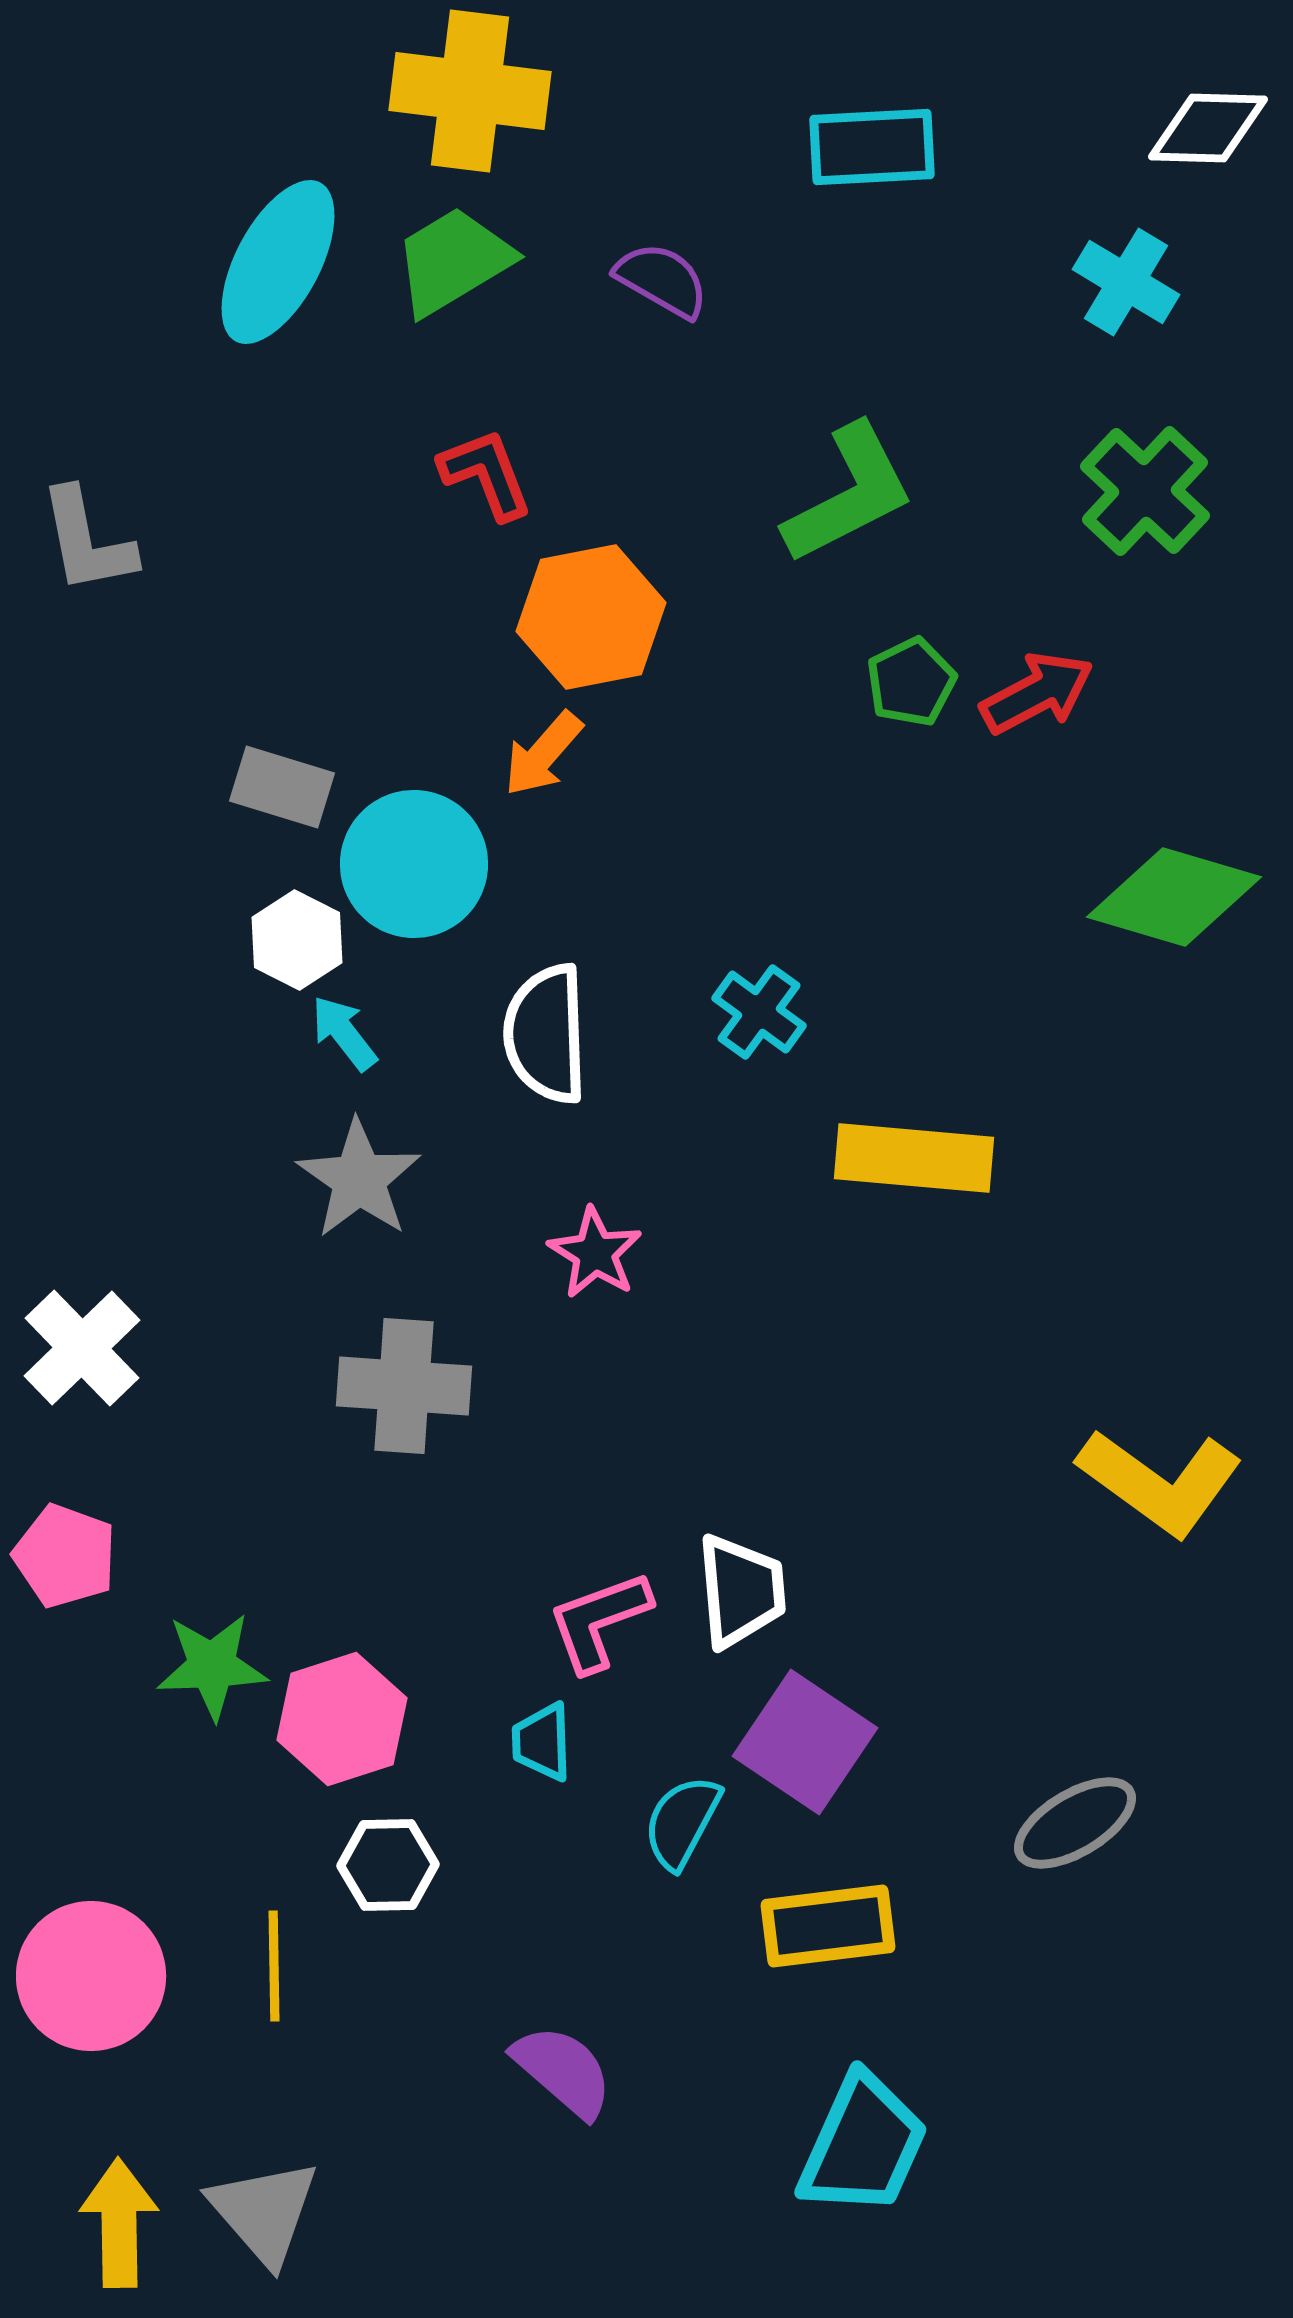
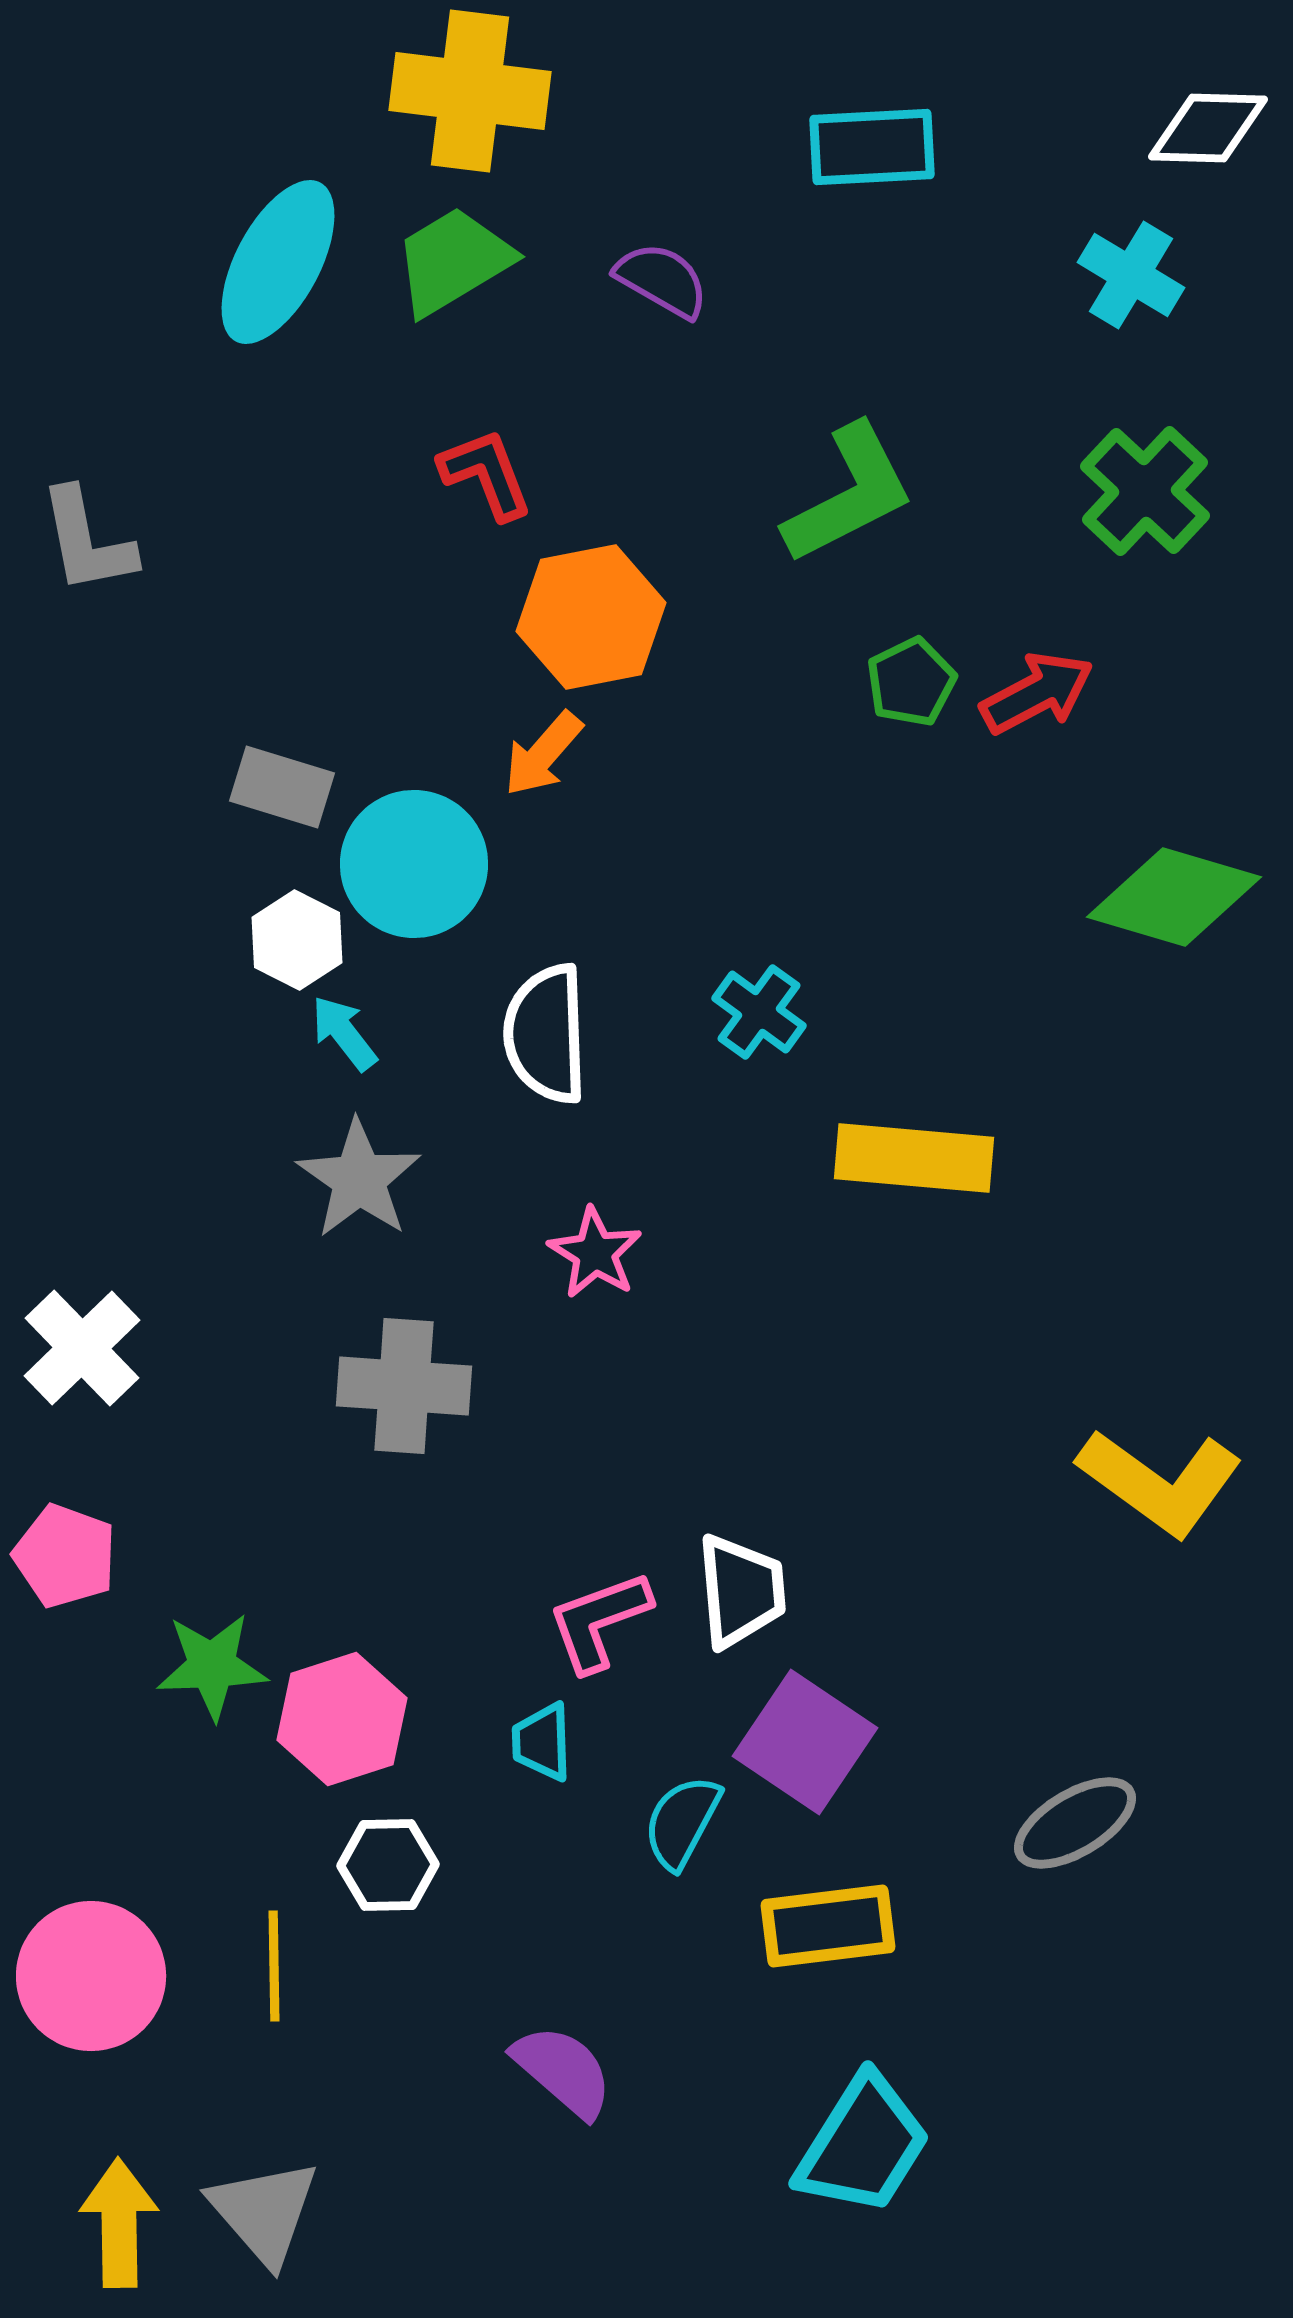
cyan cross at (1126, 282): moved 5 px right, 7 px up
cyan trapezoid at (863, 2145): rotated 8 degrees clockwise
